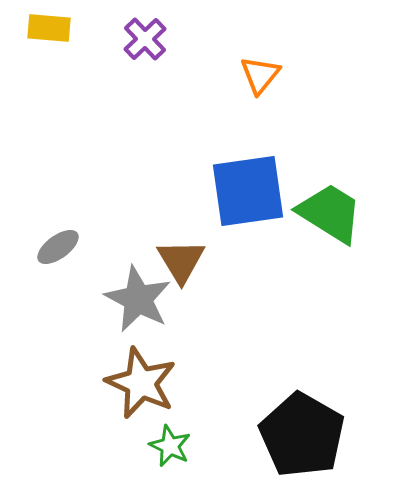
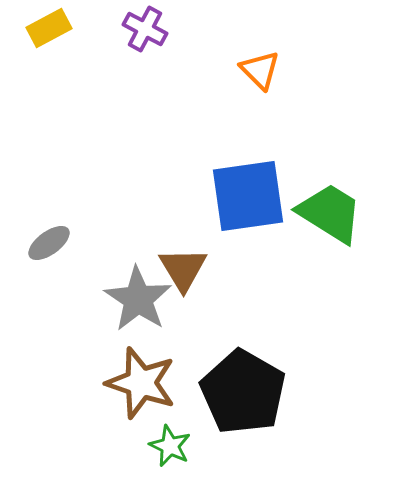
yellow rectangle: rotated 33 degrees counterclockwise
purple cross: moved 10 px up; rotated 18 degrees counterclockwise
orange triangle: moved 5 px up; rotated 24 degrees counterclockwise
blue square: moved 5 px down
gray ellipse: moved 9 px left, 4 px up
brown triangle: moved 2 px right, 8 px down
gray star: rotated 6 degrees clockwise
brown star: rotated 6 degrees counterclockwise
black pentagon: moved 59 px left, 43 px up
